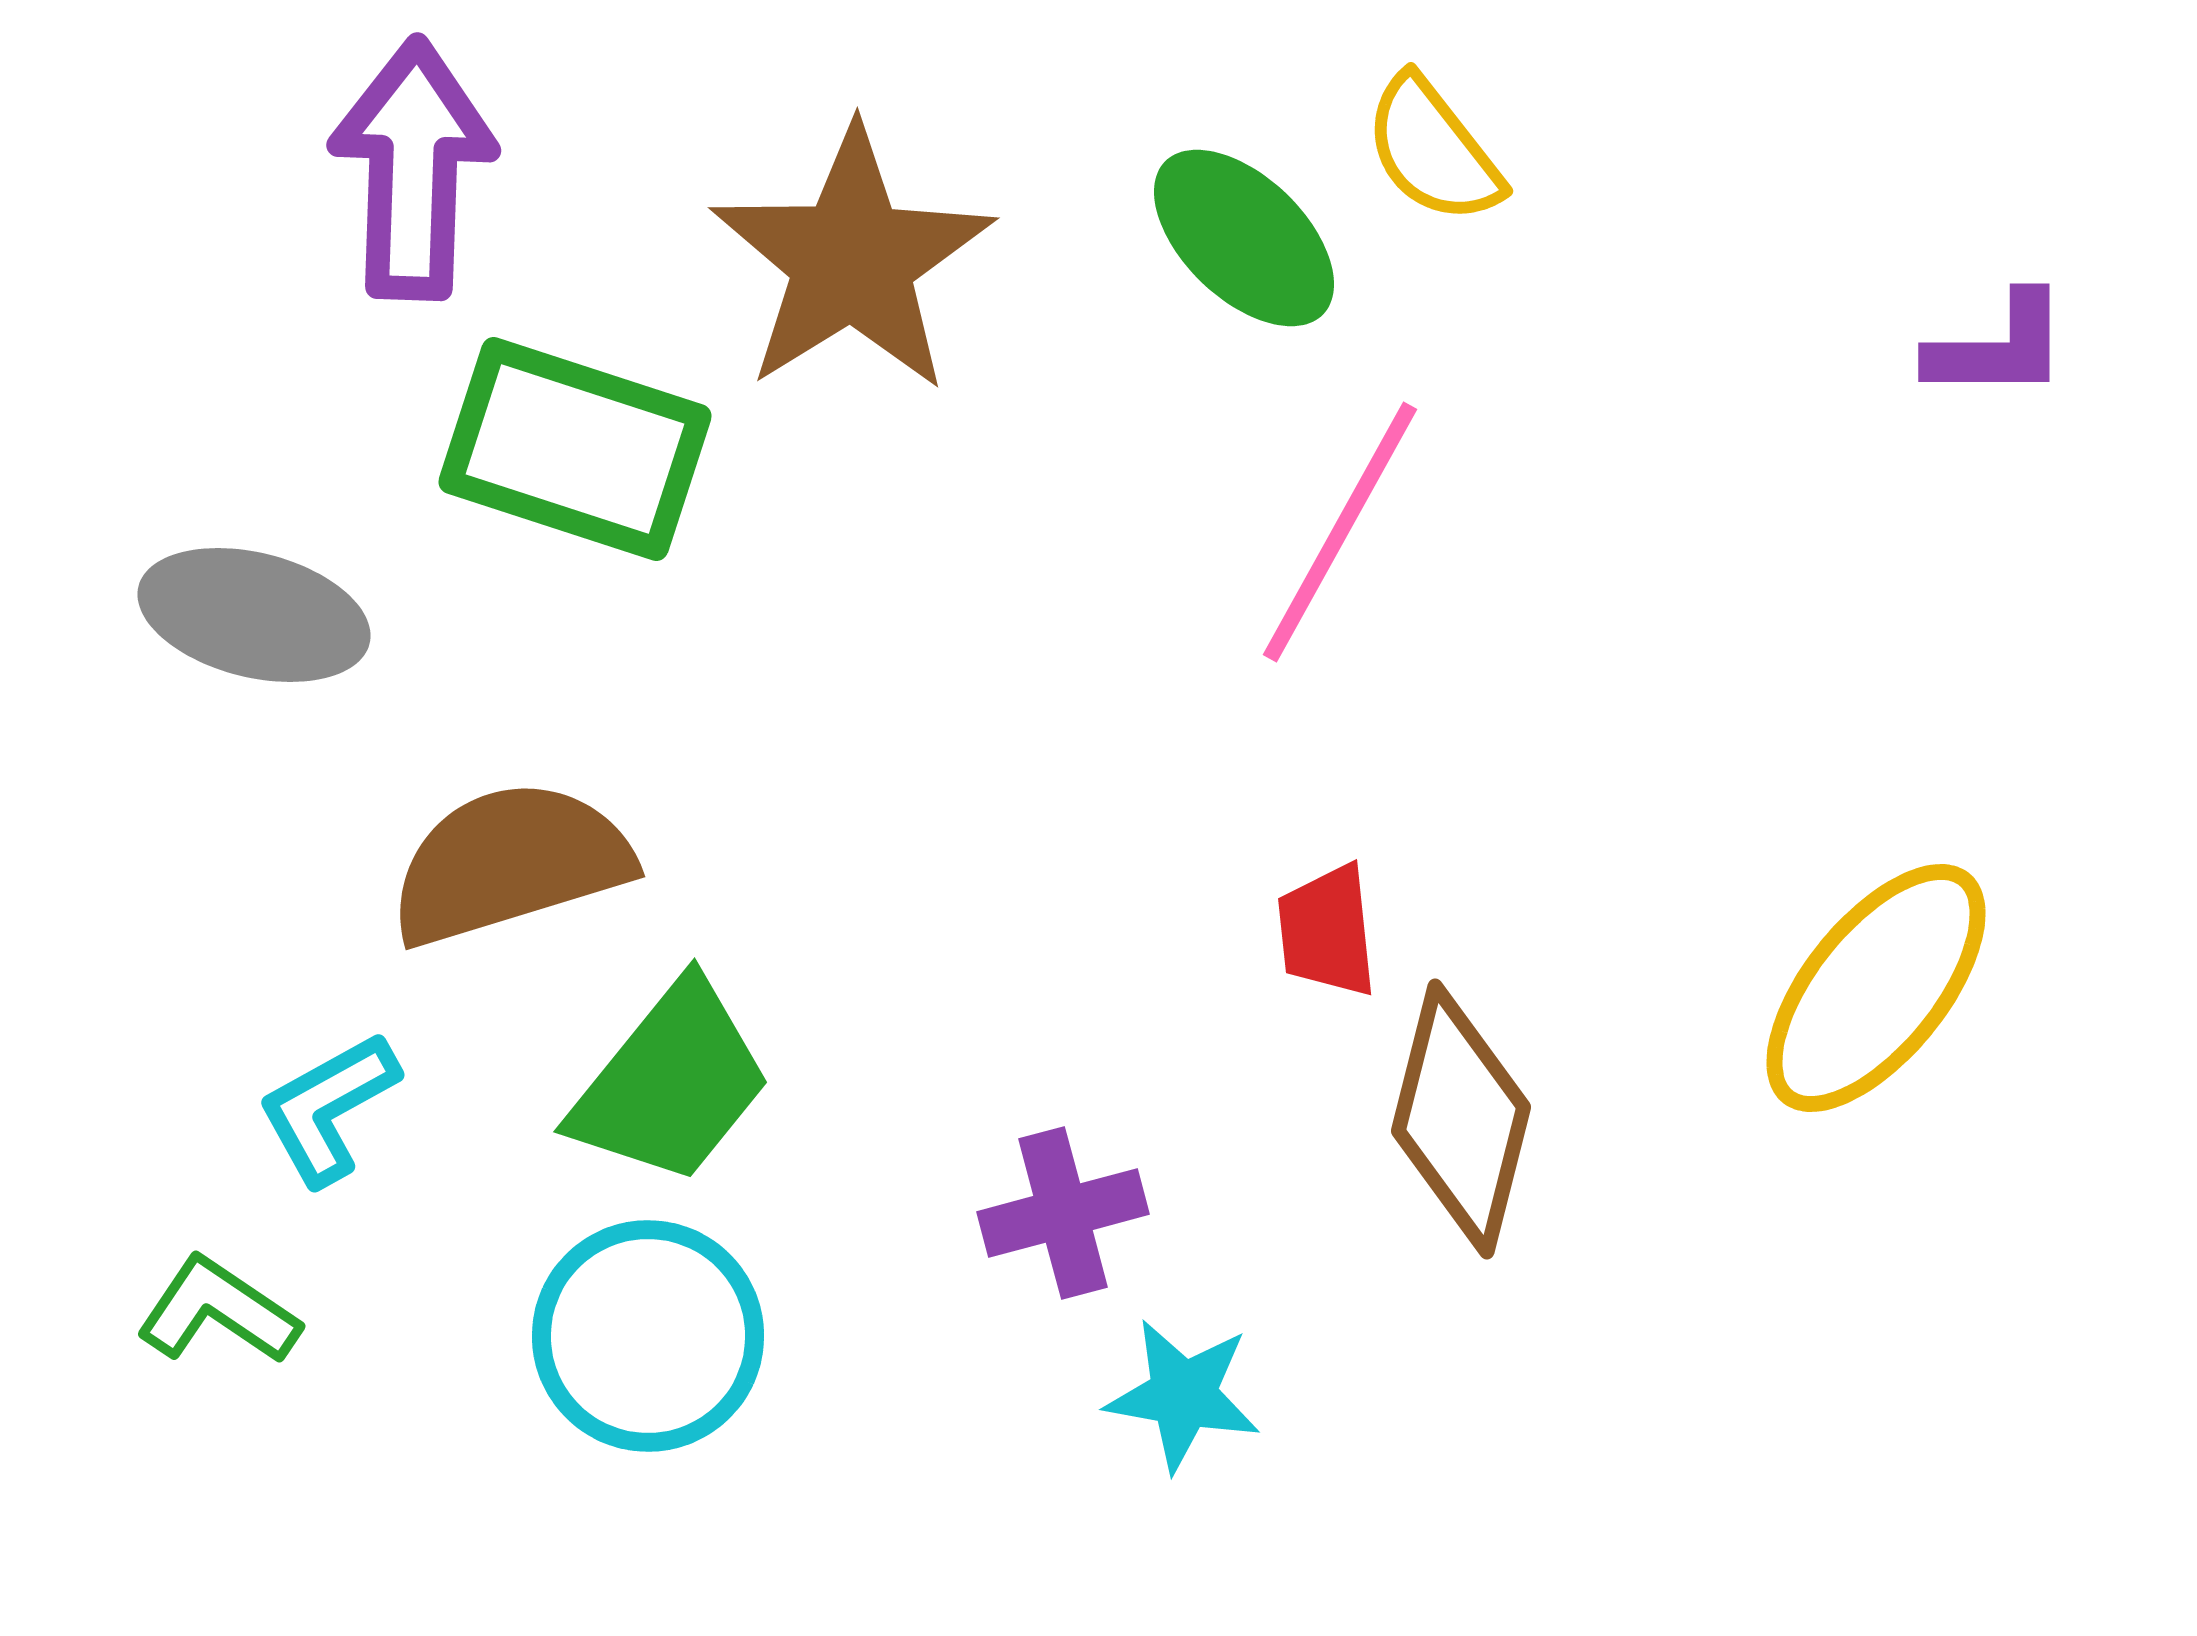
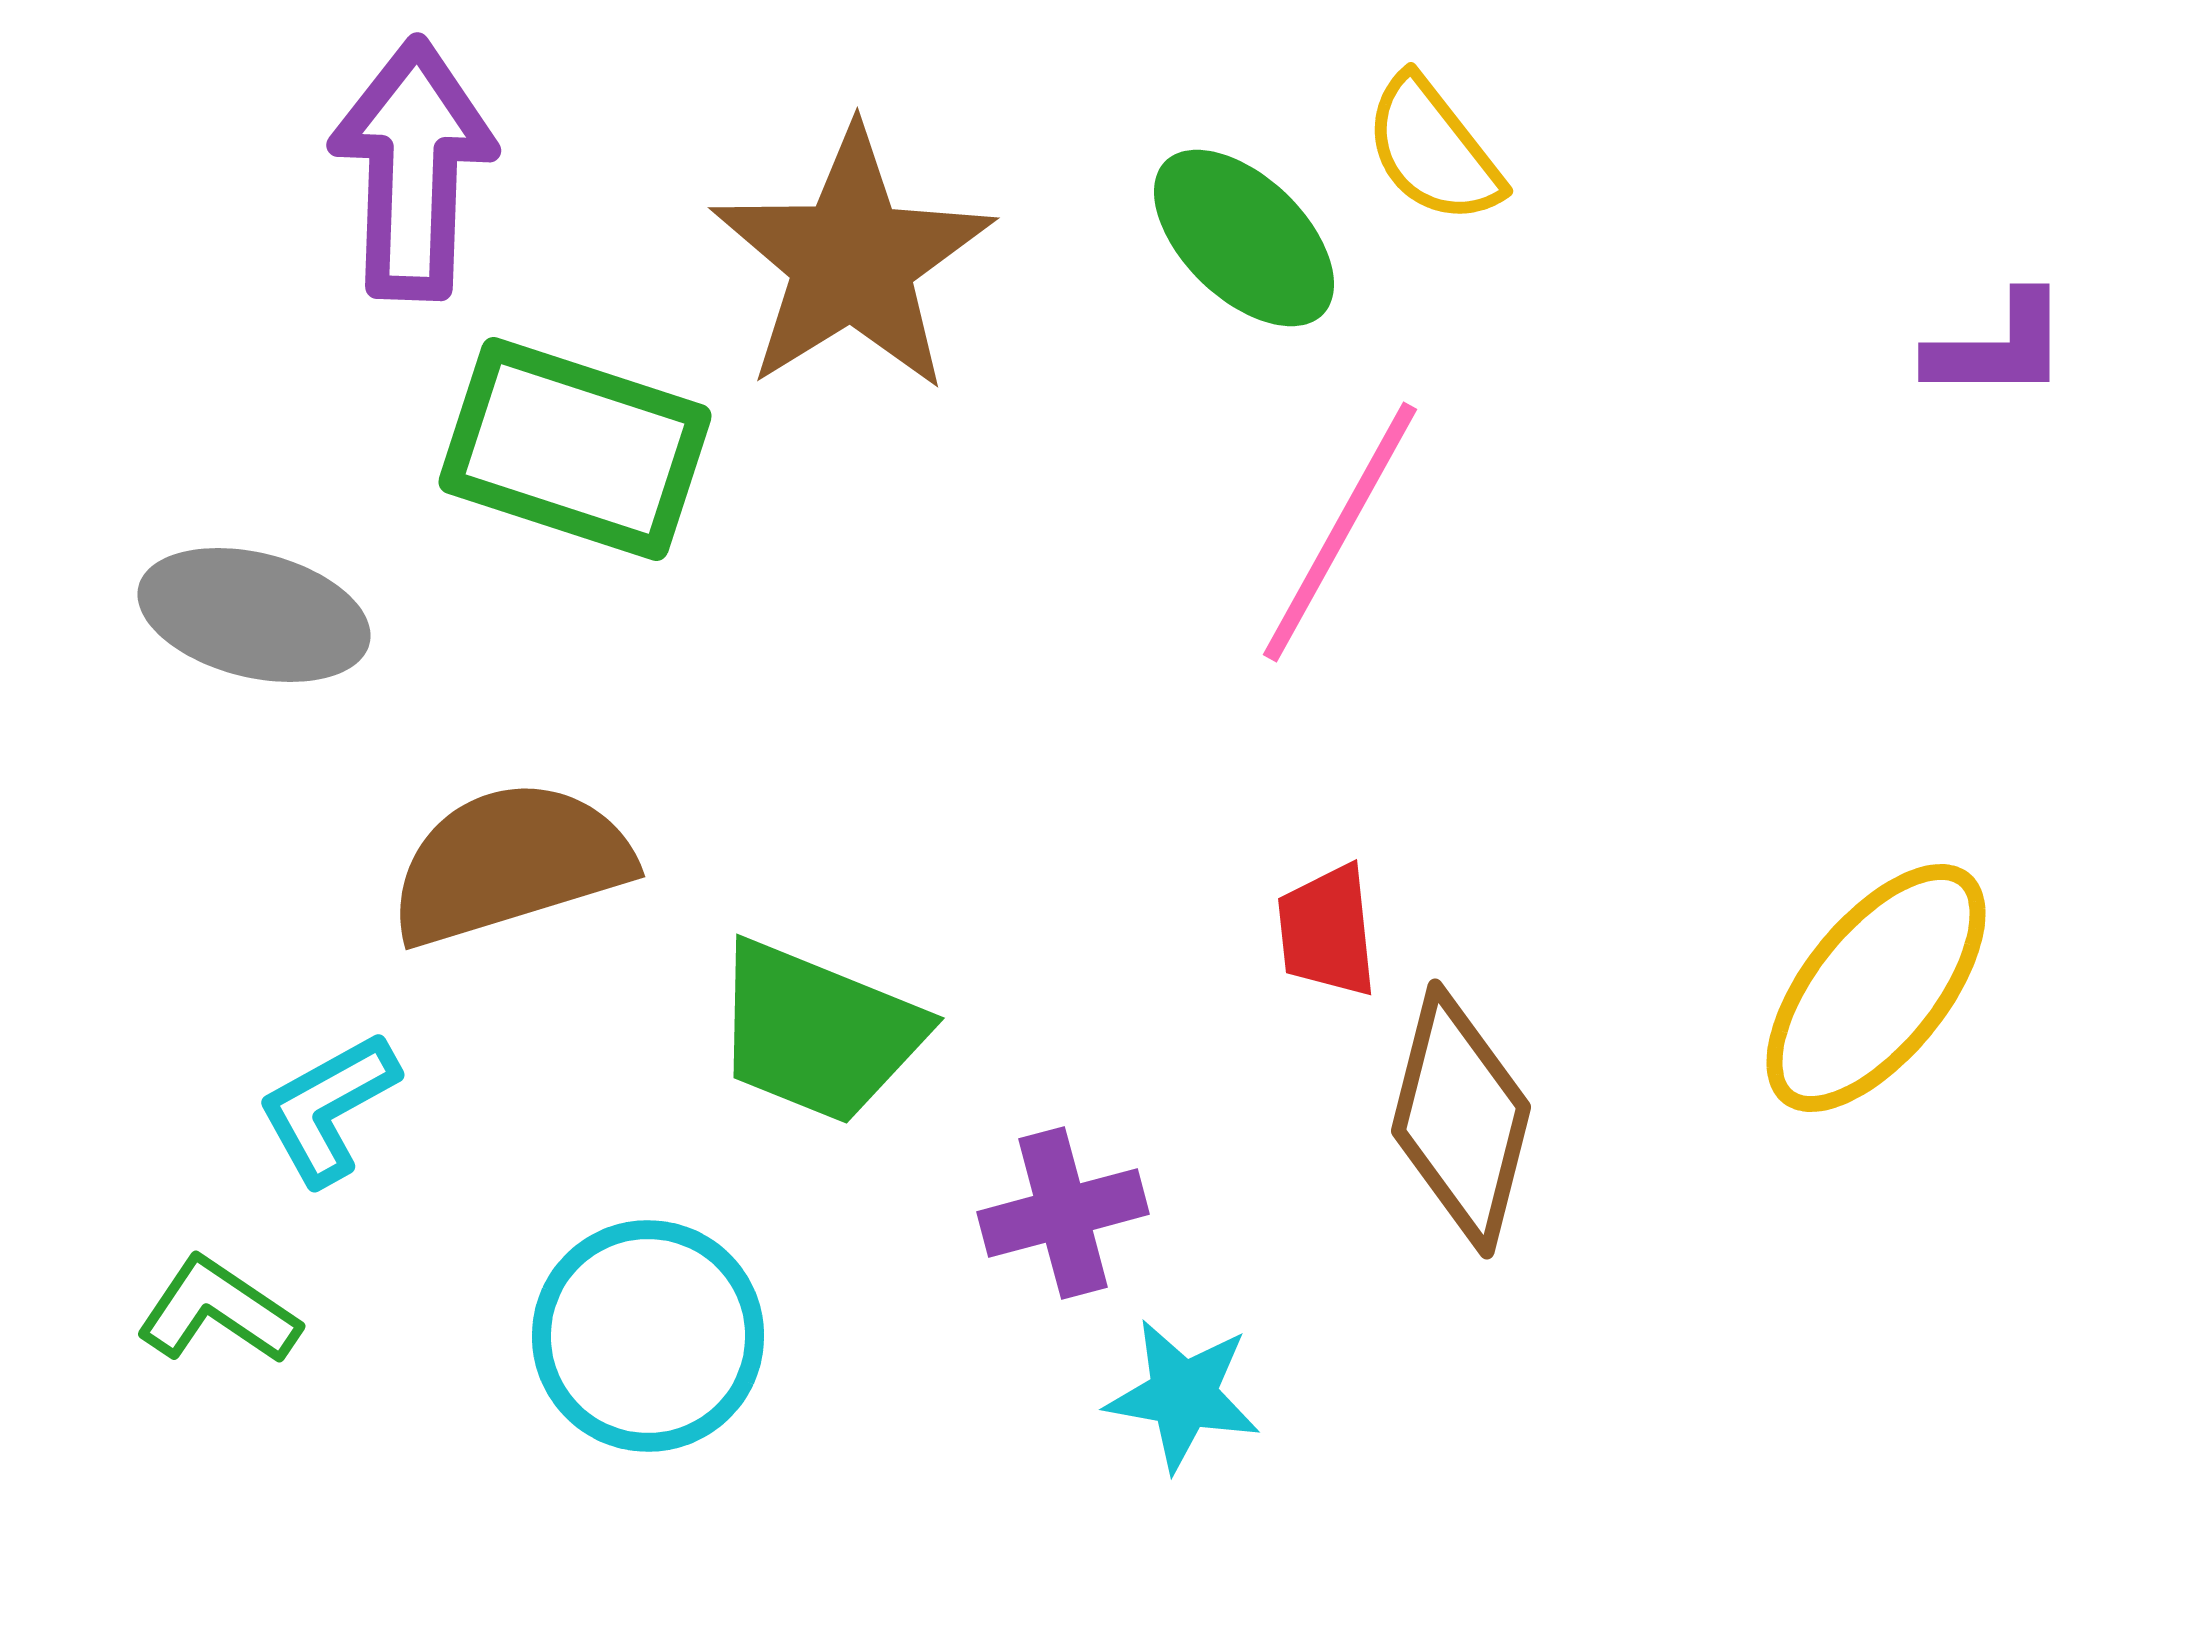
green trapezoid: moved 147 px right, 51 px up; rotated 73 degrees clockwise
